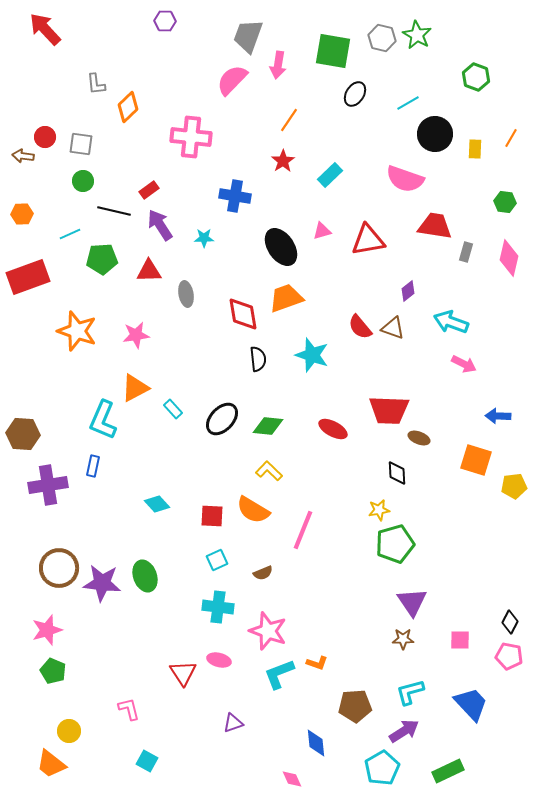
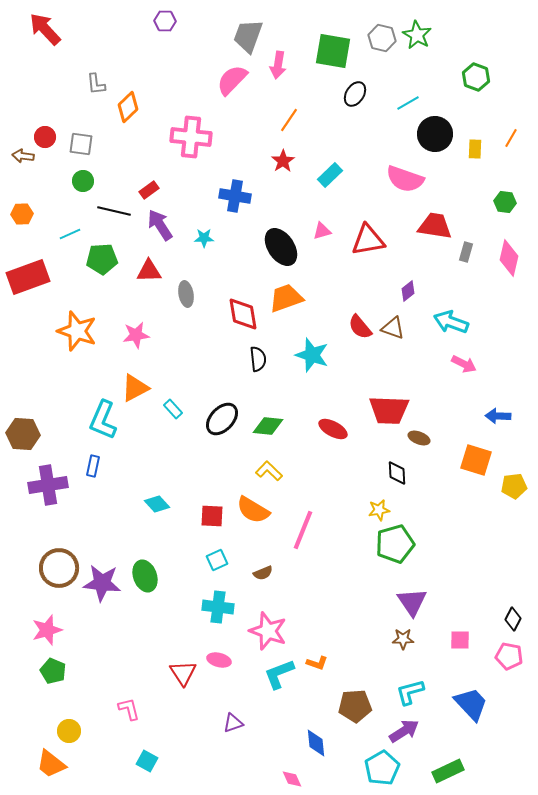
black diamond at (510, 622): moved 3 px right, 3 px up
